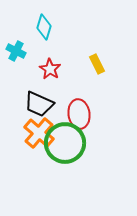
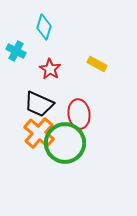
yellow rectangle: rotated 36 degrees counterclockwise
